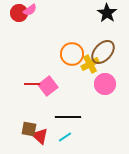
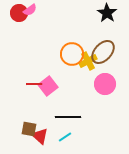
yellow cross: moved 2 px left, 3 px up
red line: moved 2 px right
